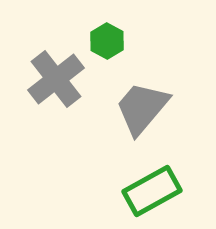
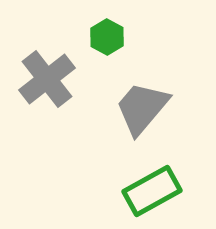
green hexagon: moved 4 px up
gray cross: moved 9 px left
